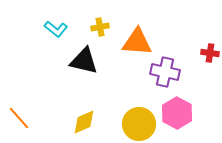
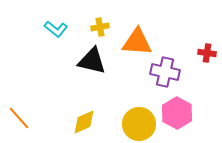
red cross: moved 3 px left
black triangle: moved 8 px right
